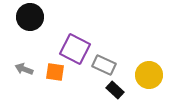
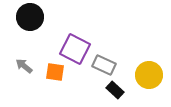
gray arrow: moved 3 px up; rotated 18 degrees clockwise
